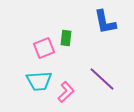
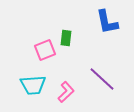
blue L-shape: moved 2 px right
pink square: moved 1 px right, 2 px down
cyan trapezoid: moved 6 px left, 4 px down
